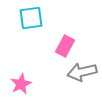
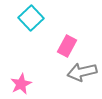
cyan square: rotated 35 degrees counterclockwise
pink rectangle: moved 2 px right
